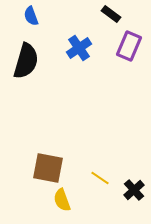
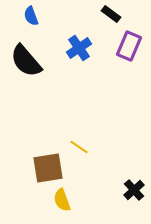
black semicircle: rotated 123 degrees clockwise
brown square: rotated 20 degrees counterclockwise
yellow line: moved 21 px left, 31 px up
